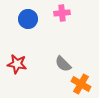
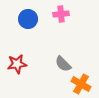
pink cross: moved 1 px left, 1 px down
red star: rotated 18 degrees counterclockwise
